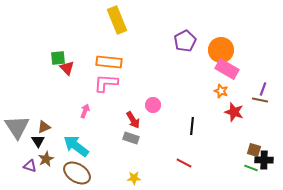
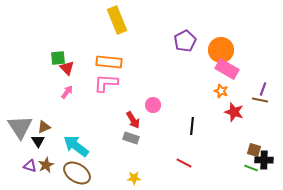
pink arrow: moved 18 px left, 19 px up; rotated 16 degrees clockwise
gray triangle: moved 3 px right
brown star: moved 6 px down
